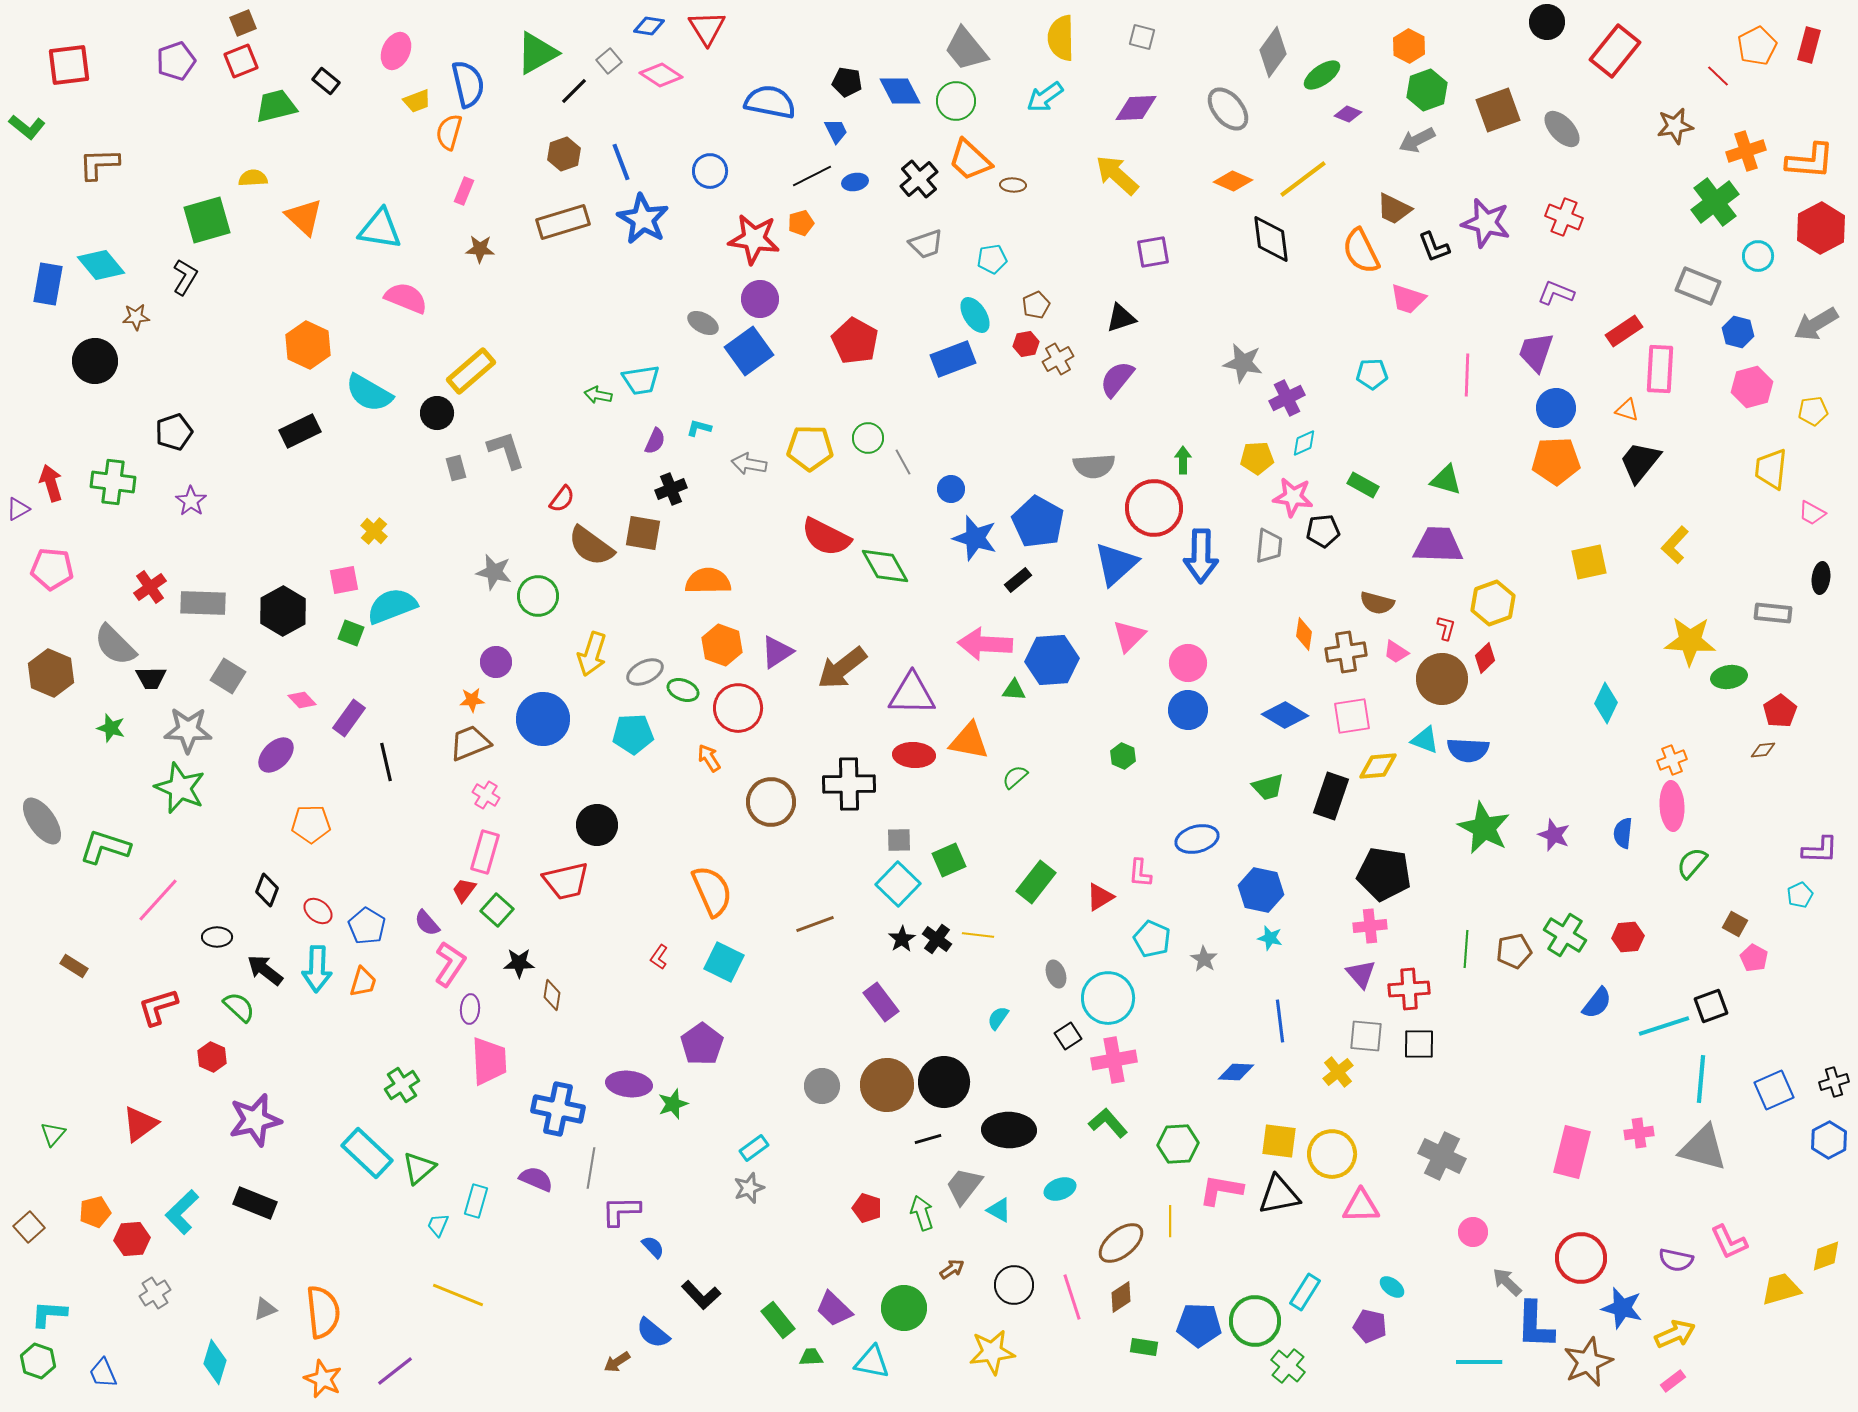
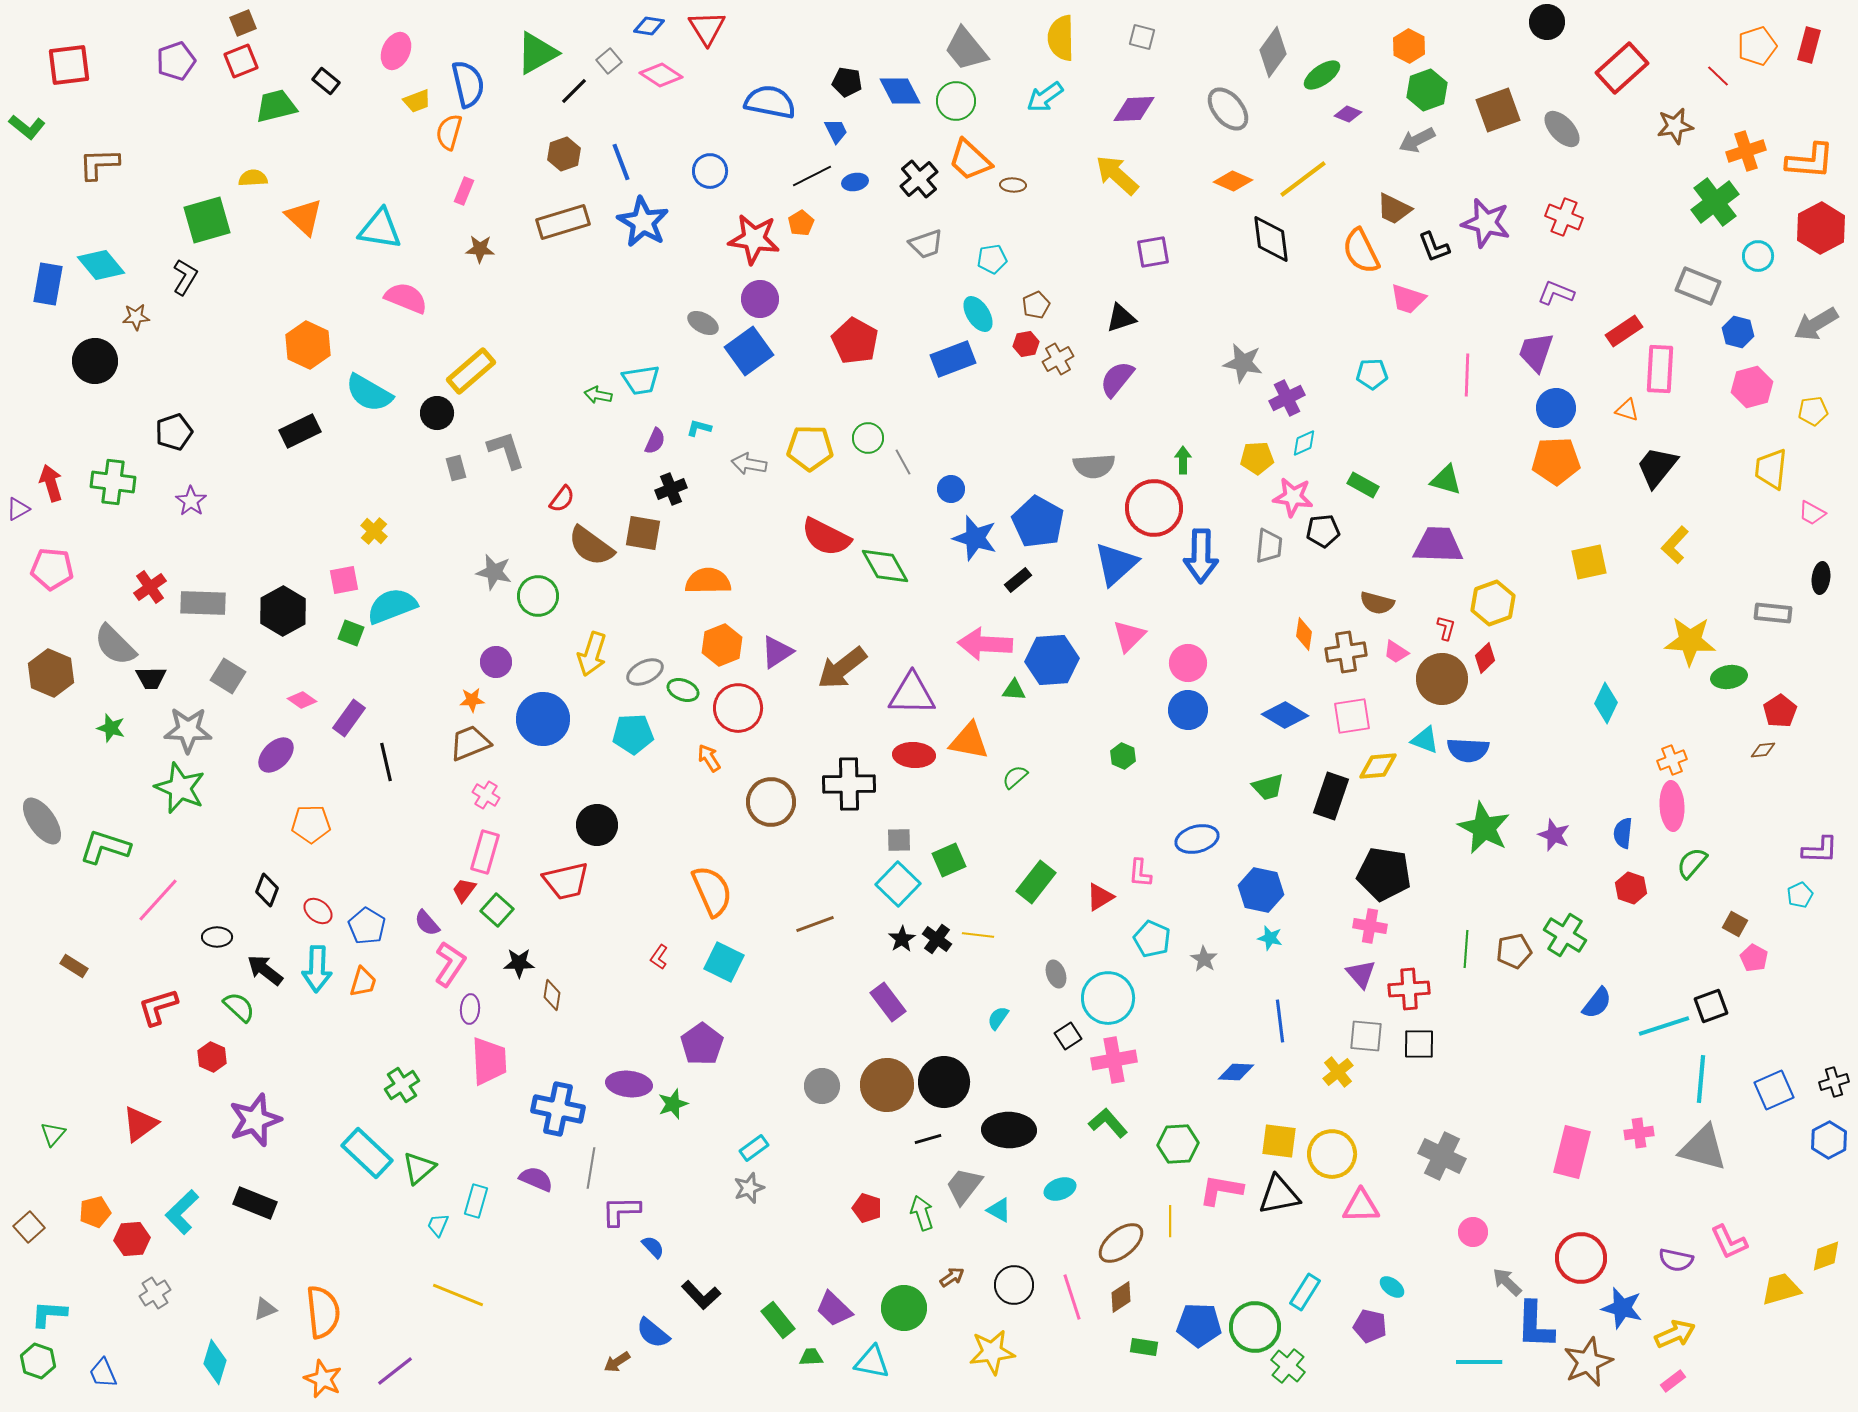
orange pentagon at (1757, 46): rotated 9 degrees clockwise
red rectangle at (1615, 51): moved 7 px right, 17 px down; rotated 9 degrees clockwise
purple diamond at (1136, 108): moved 2 px left, 1 px down
blue star at (643, 219): moved 3 px down
orange pentagon at (801, 223): rotated 15 degrees counterclockwise
cyan ellipse at (975, 315): moved 3 px right, 1 px up
black trapezoid at (1640, 462): moved 17 px right, 5 px down
orange hexagon at (722, 645): rotated 18 degrees clockwise
pink diamond at (302, 700): rotated 12 degrees counterclockwise
pink cross at (1370, 926): rotated 16 degrees clockwise
red hexagon at (1628, 937): moved 3 px right, 49 px up; rotated 24 degrees clockwise
purple rectangle at (881, 1002): moved 7 px right
purple star at (255, 1120): rotated 6 degrees counterclockwise
brown arrow at (952, 1269): moved 8 px down
green circle at (1255, 1321): moved 6 px down
